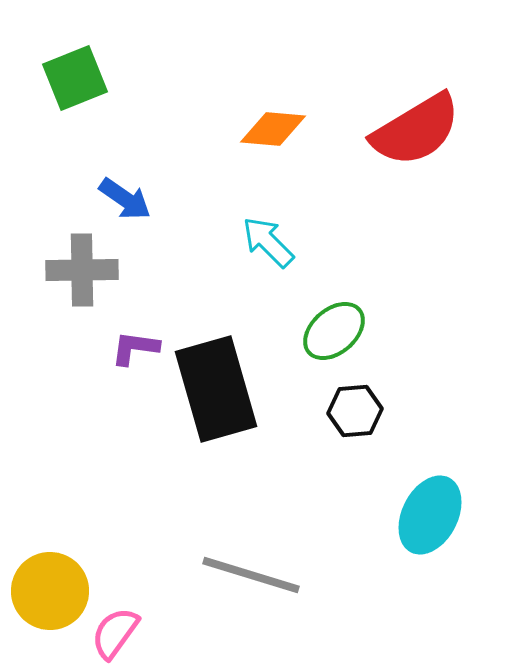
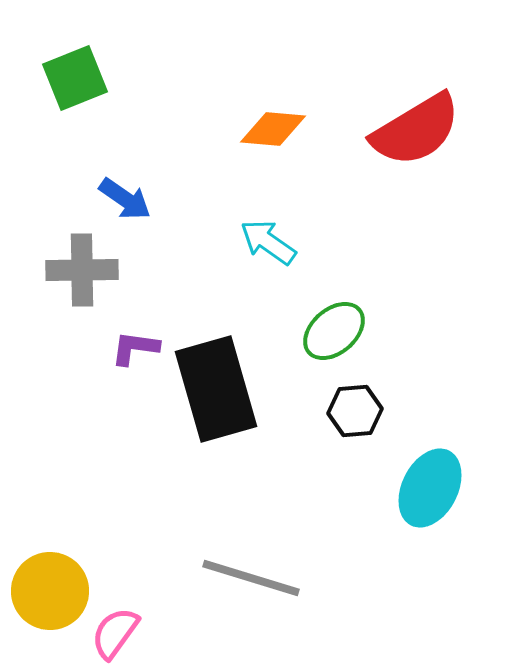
cyan arrow: rotated 10 degrees counterclockwise
cyan ellipse: moved 27 px up
gray line: moved 3 px down
